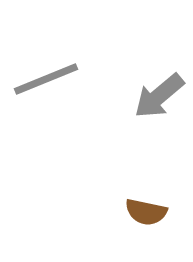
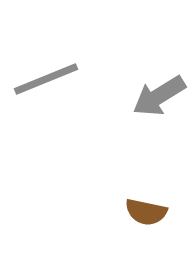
gray arrow: rotated 8 degrees clockwise
